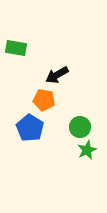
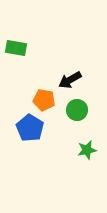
black arrow: moved 13 px right, 5 px down
green circle: moved 3 px left, 17 px up
green star: rotated 12 degrees clockwise
